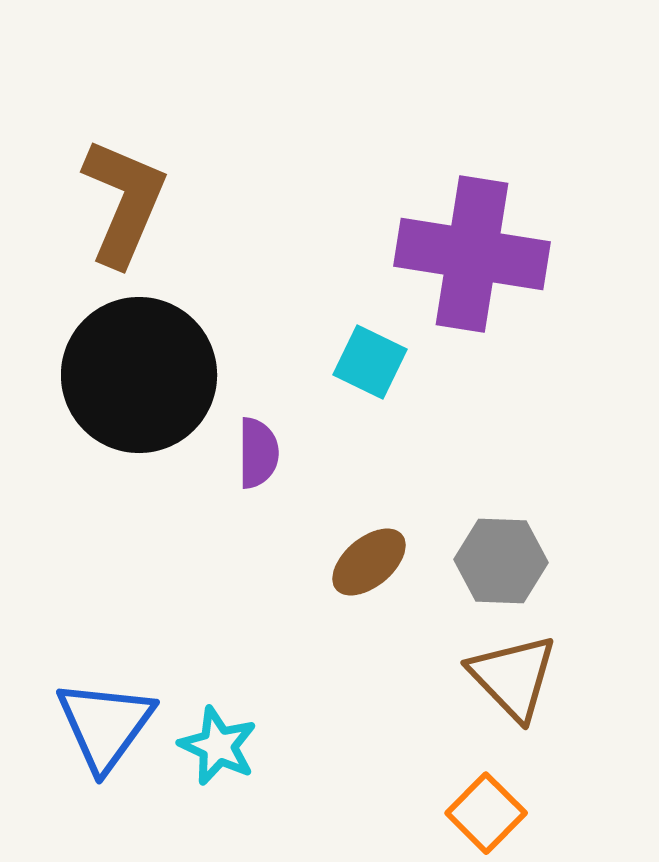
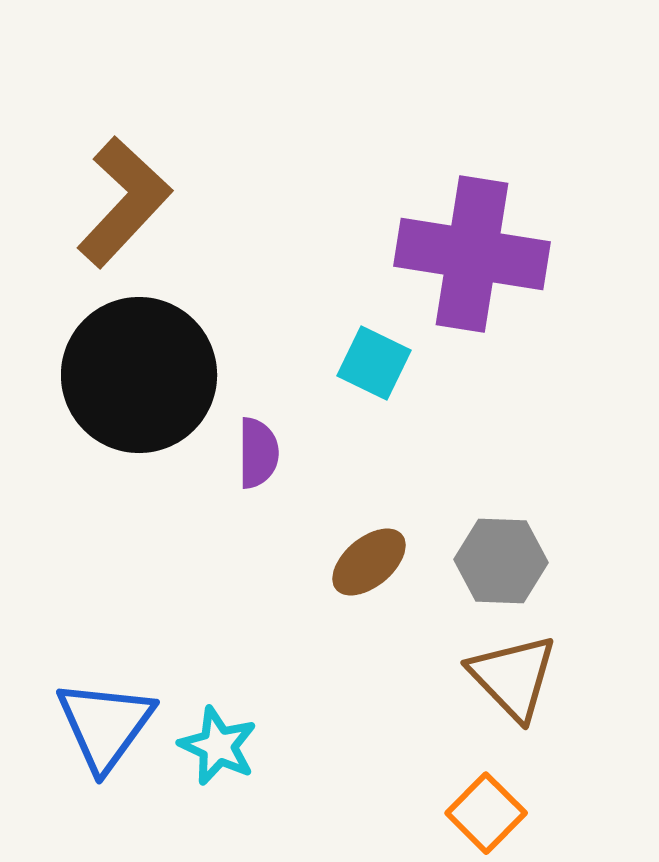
brown L-shape: rotated 20 degrees clockwise
cyan square: moved 4 px right, 1 px down
